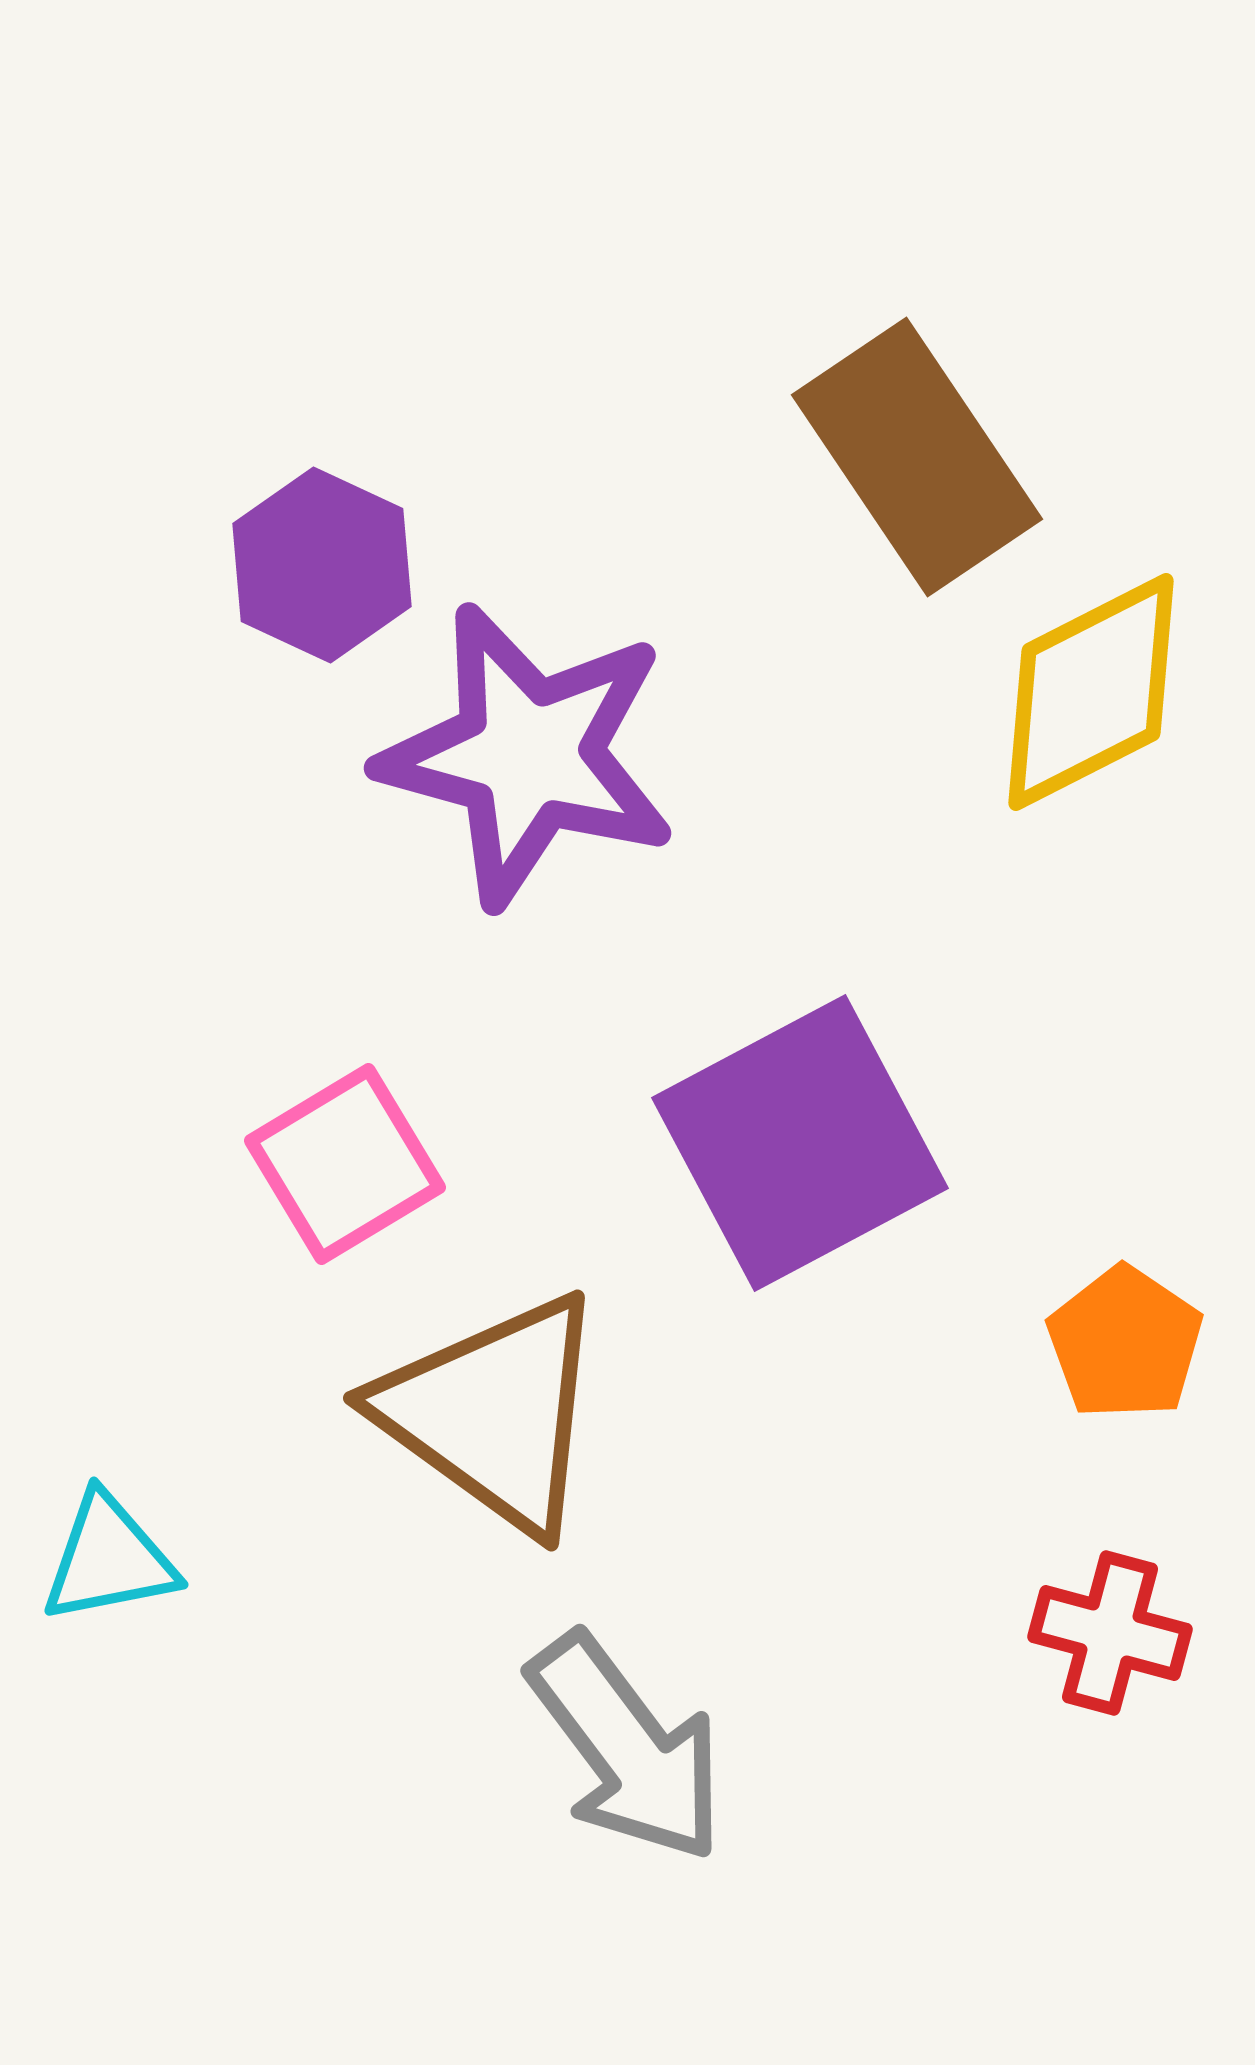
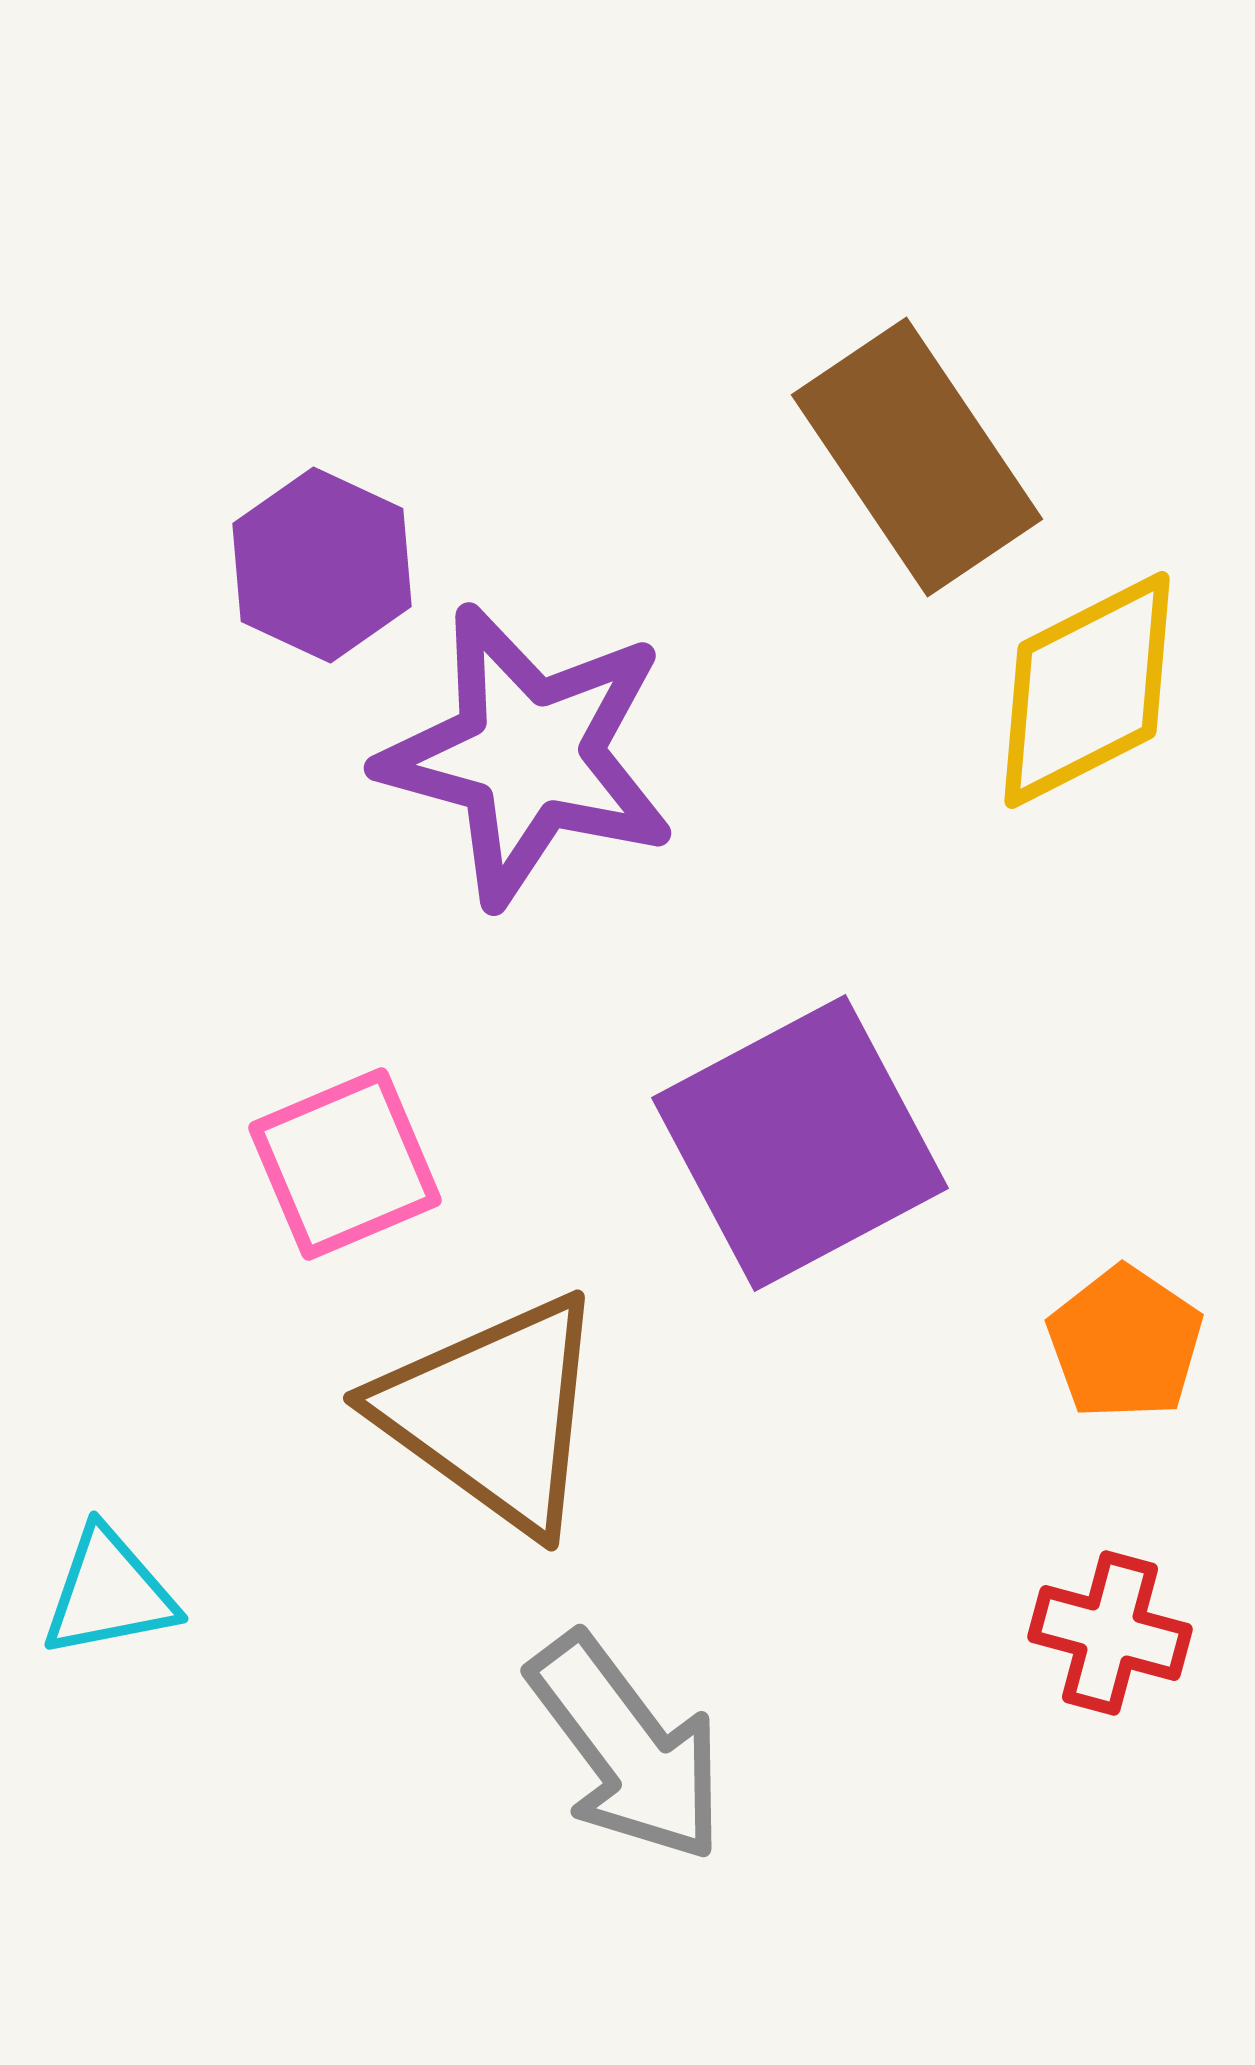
yellow diamond: moved 4 px left, 2 px up
pink square: rotated 8 degrees clockwise
cyan triangle: moved 34 px down
